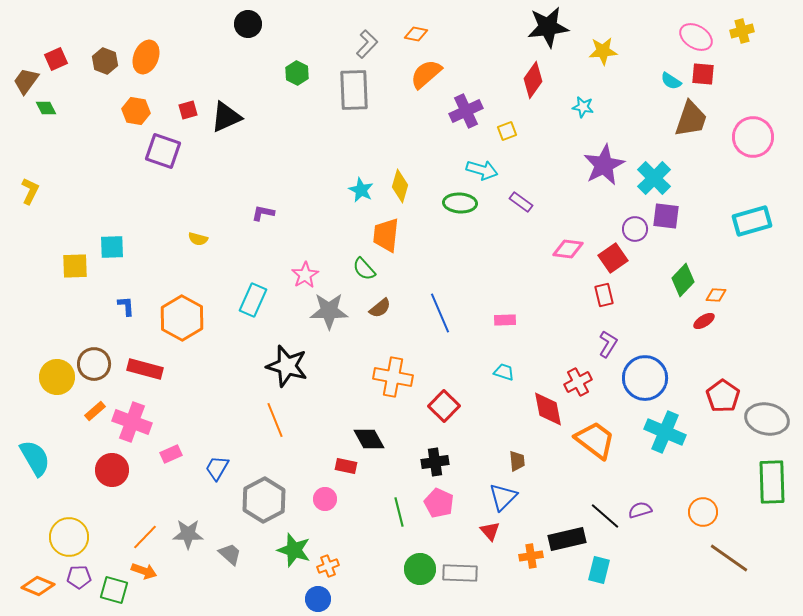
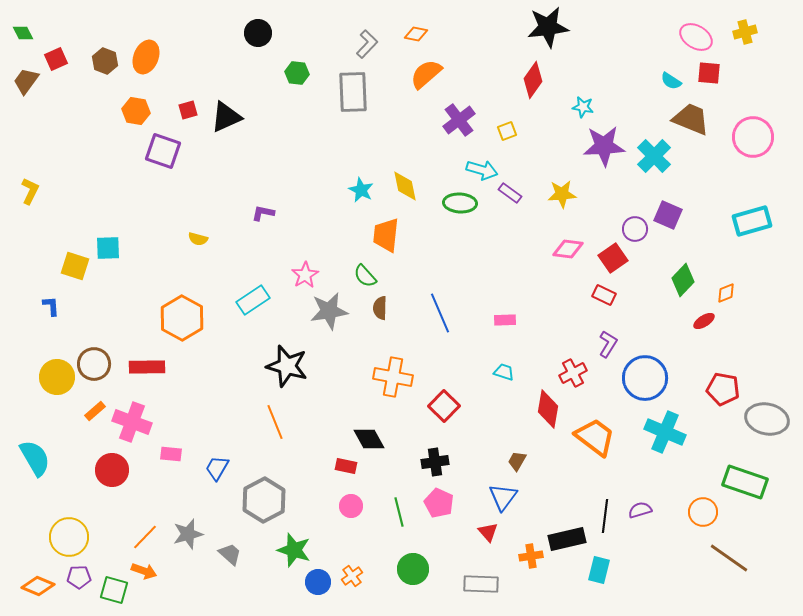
black circle at (248, 24): moved 10 px right, 9 px down
yellow cross at (742, 31): moved 3 px right, 1 px down
yellow star at (603, 51): moved 41 px left, 143 px down
green hexagon at (297, 73): rotated 20 degrees counterclockwise
red square at (703, 74): moved 6 px right, 1 px up
gray rectangle at (354, 90): moved 1 px left, 2 px down
green diamond at (46, 108): moved 23 px left, 75 px up
purple cross at (466, 111): moved 7 px left, 9 px down; rotated 12 degrees counterclockwise
brown trapezoid at (691, 119): rotated 87 degrees counterclockwise
purple star at (604, 165): moved 19 px up; rotated 24 degrees clockwise
cyan cross at (654, 178): moved 22 px up
yellow diamond at (400, 186): moved 5 px right; rotated 28 degrees counterclockwise
purple rectangle at (521, 202): moved 11 px left, 9 px up
purple square at (666, 216): moved 2 px right, 1 px up; rotated 16 degrees clockwise
cyan square at (112, 247): moved 4 px left, 1 px down
yellow square at (75, 266): rotated 20 degrees clockwise
green semicircle at (364, 269): moved 1 px right, 7 px down
red rectangle at (604, 295): rotated 50 degrees counterclockwise
orange diamond at (716, 295): moved 10 px right, 2 px up; rotated 25 degrees counterclockwise
cyan rectangle at (253, 300): rotated 32 degrees clockwise
blue L-shape at (126, 306): moved 75 px left
brown semicircle at (380, 308): rotated 130 degrees clockwise
gray star at (329, 311): rotated 9 degrees counterclockwise
red rectangle at (145, 369): moved 2 px right, 2 px up; rotated 16 degrees counterclockwise
red cross at (578, 382): moved 5 px left, 9 px up
red pentagon at (723, 396): moved 7 px up; rotated 24 degrees counterclockwise
red diamond at (548, 409): rotated 21 degrees clockwise
orange line at (275, 420): moved 2 px down
orange trapezoid at (595, 440): moved 3 px up
pink rectangle at (171, 454): rotated 30 degrees clockwise
brown trapezoid at (517, 461): rotated 145 degrees counterclockwise
green rectangle at (772, 482): moved 27 px left; rotated 69 degrees counterclockwise
blue triangle at (503, 497): rotated 8 degrees counterclockwise
pink circle at (325, 499): moved 26 px right, 7 px down
black line at (605, 516): rotated 56 degrees clockwise
red triangle at (490, 531): moved 2 px left, 1 px down
gray star at (188, 534): rotated 16 degrees counterclockwise
orange cross at (328, 566): moved 24 px right, 10 px down; rotated 15 degrees counterclockwise
green circle at (420, 569): moved 7 px left
gray rectangle at (460, 573): moved 21 px right, 11 px down
blue circle at (318, 599): moved 17 px up
